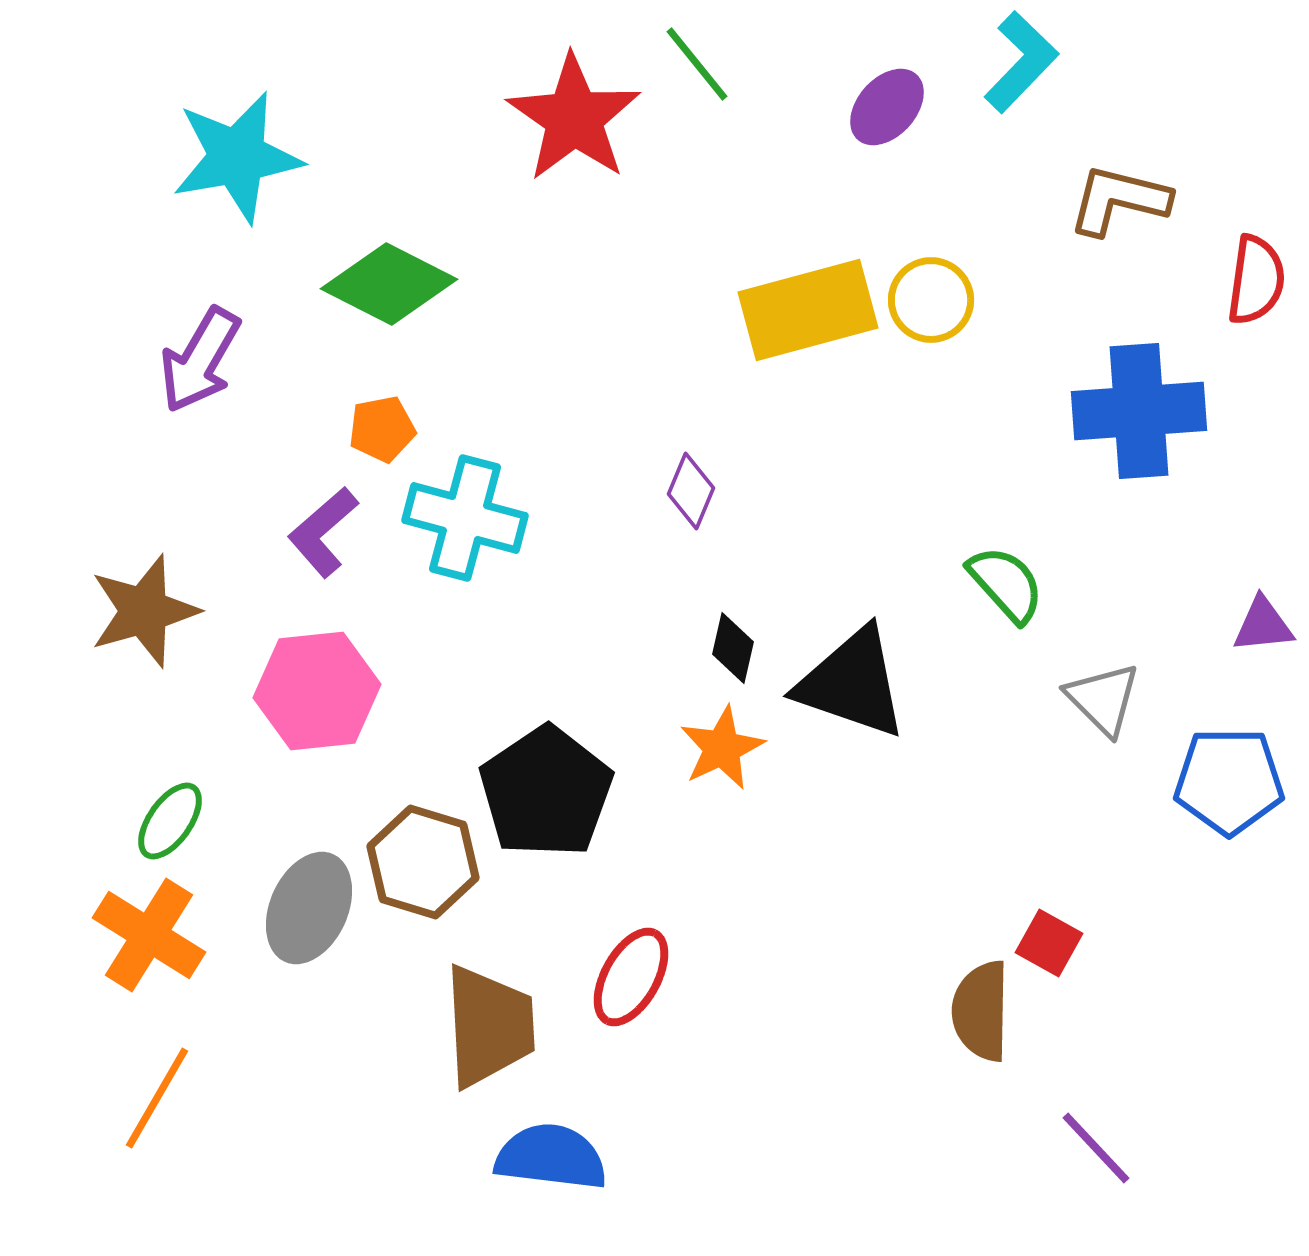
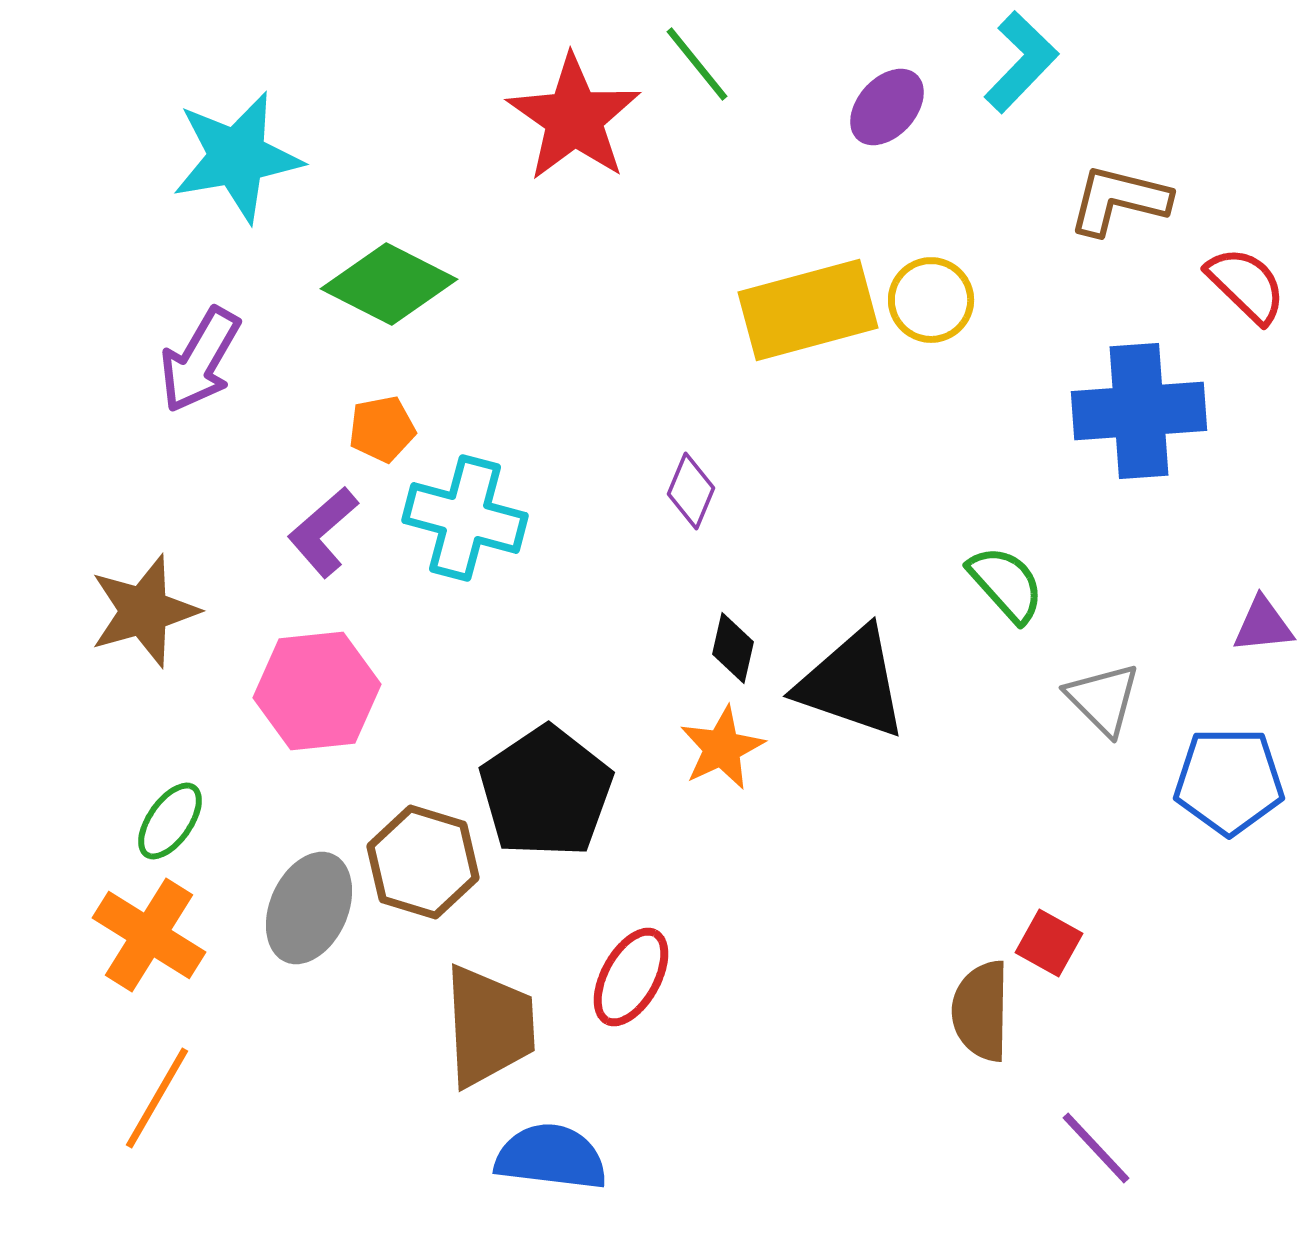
red semicircle: moved 10 px left, 5 px down; rotated 54 degrees counterclockwise
